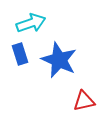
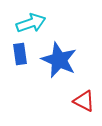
blue rectangle: rotated 10 degrees clockwise
red triangle: rotated 40 degrees clockwise
